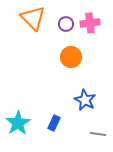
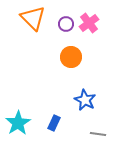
pink cross: moved 1 px left; rotated 30 degrees counterclockwise
